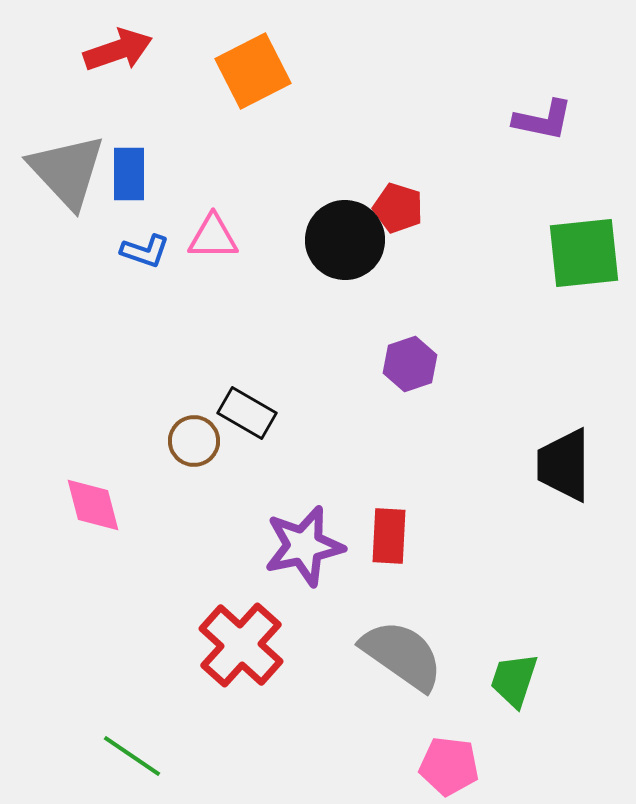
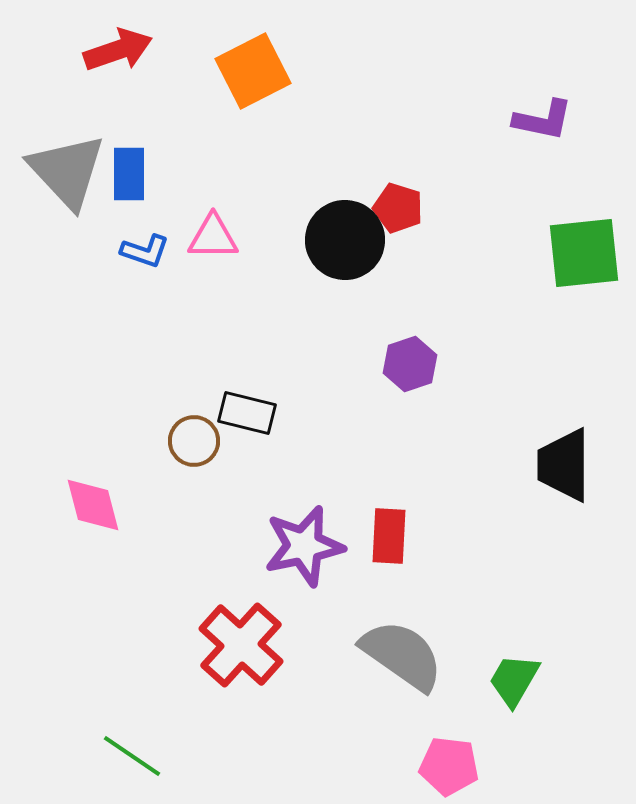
black rectangle: rotated 16 degrees counterclockwise
green trapezoid: rotated 12 degrees clockwise
